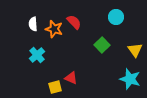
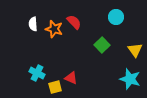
cyan cross: moved 18 px down; rotated 21 degrees counterclockwise
